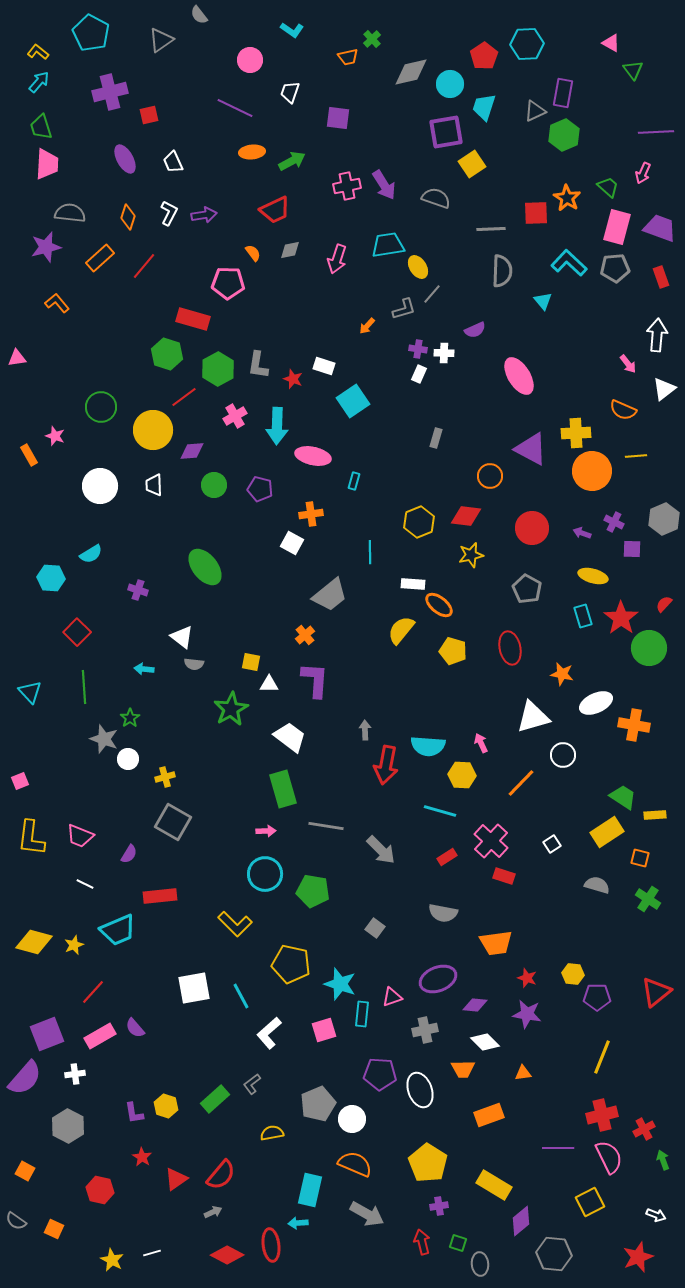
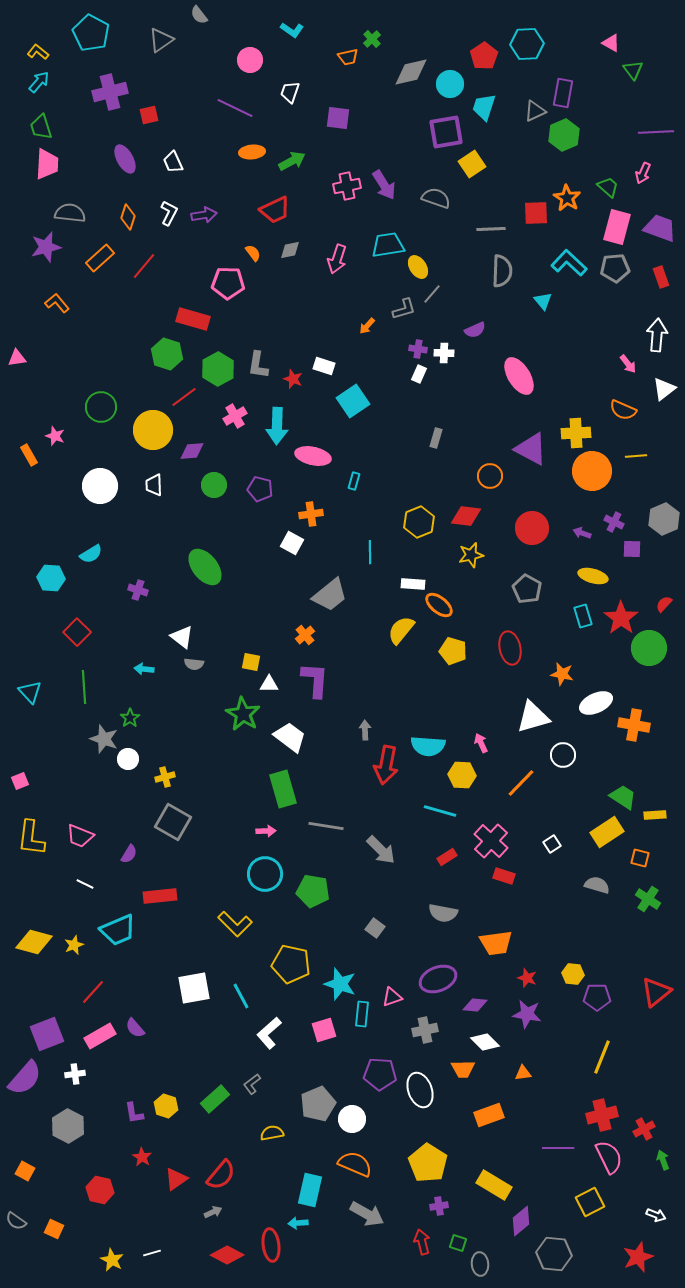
green star at (231, 709): moved 12 px right, 5 px down; rotated 12 degrees counterclockwise
